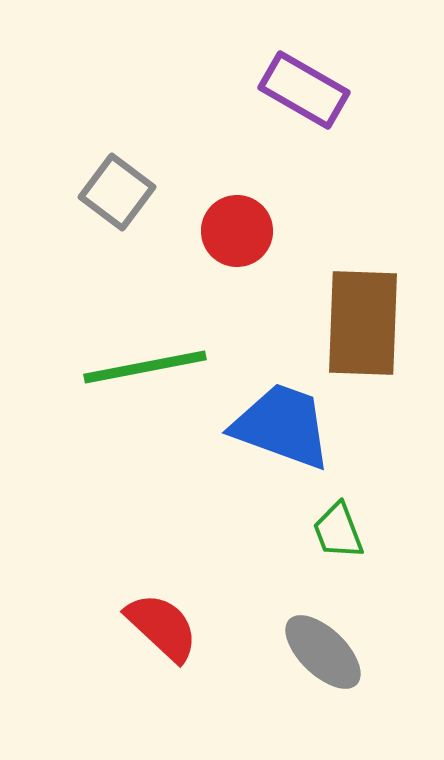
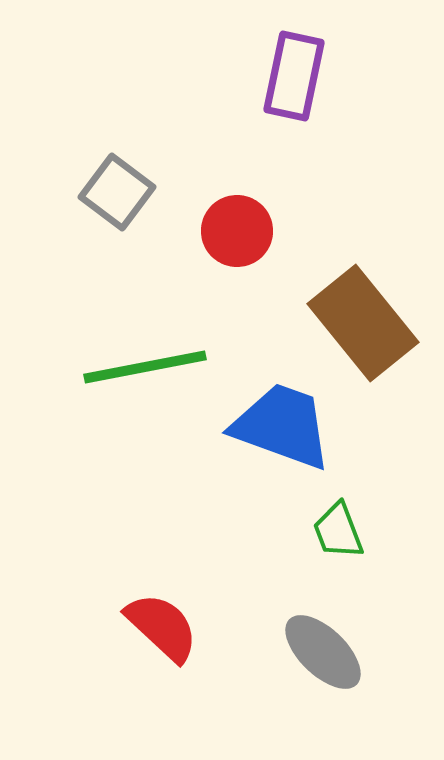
purple rectangle: moved 10 px left, 14 px up; rotated 72 degrees clockwise
brown rectangle: rotated 41 degrees counterclockwise
